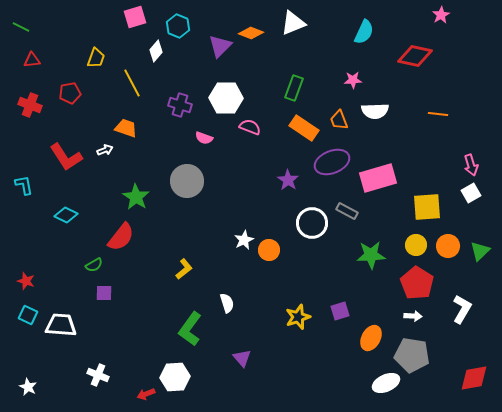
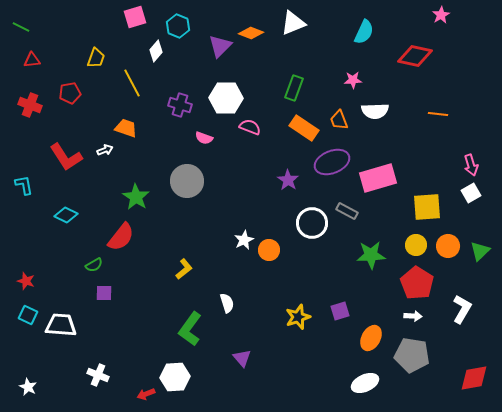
white ellipse at (386, 383): moved 21 px left
